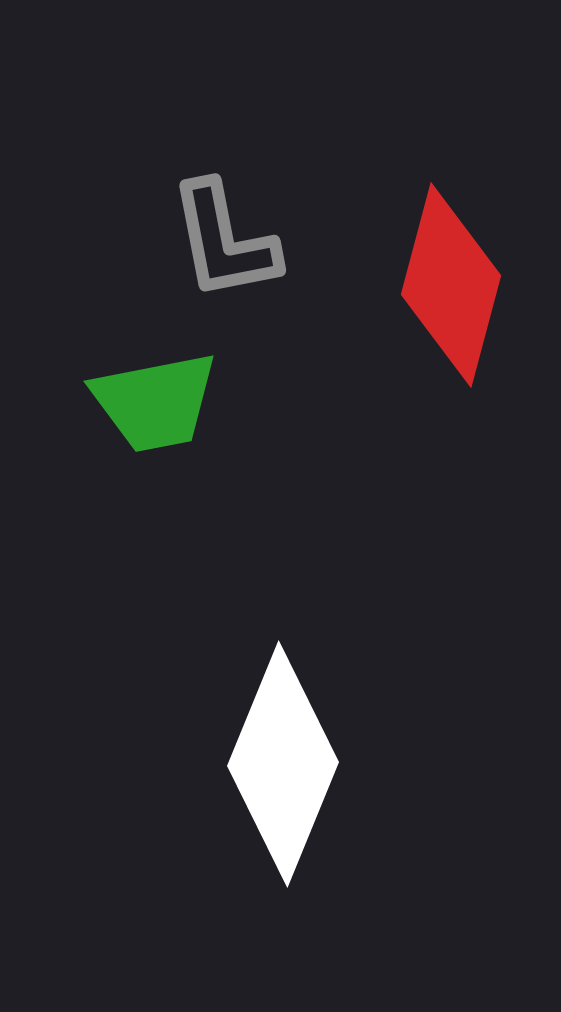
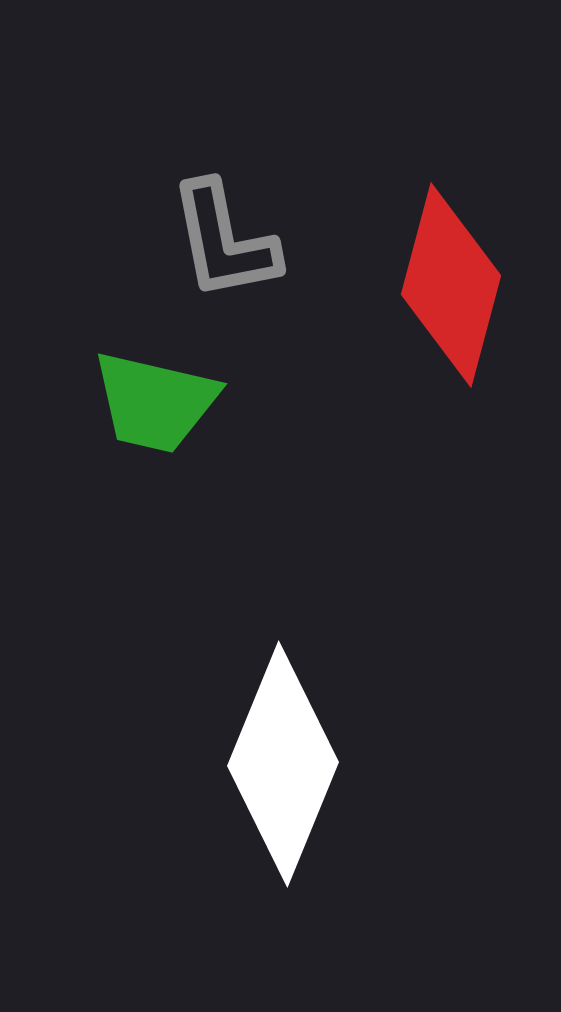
green trapezoid: rotated 24 degrees clockwise
